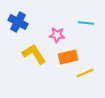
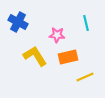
cyan line: rotated 70 degrees clockwise
yellow L-shape: moved 1 px right, 2 px down
yellow line: moved 4 px down
